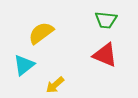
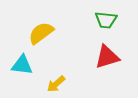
red triangle: moved 2 px right, 2 px down; rotated 40 degrees counterclockwise
cyan triangle: moved 2 px left; rotated 45 degrees clockwise
yellow arrow: moved 1 px right, 1 px up
